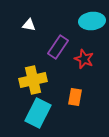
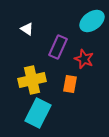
cyan ellipse: rotated 30 degrees counterclockwise
white triangle: moved 2 px left, 4 px down; rotated 24 degrees clockwise
purple rectangle: rotated 10 degrees counterclockwise
yellow cross: moved 1 px left
orange rectangle: moved 5 px left, 13 px up
